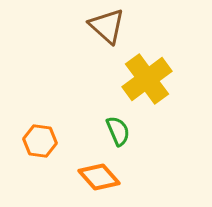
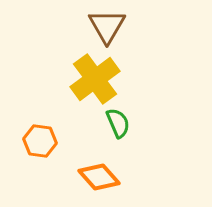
brown triangle: rotated 18 degrees clockwise
yellow cross: moved 52 px left
green semicircle: moved 8 px up
